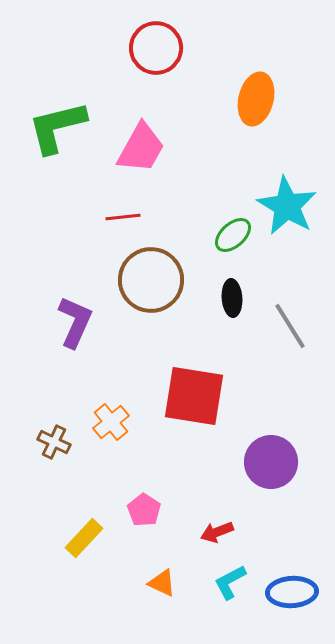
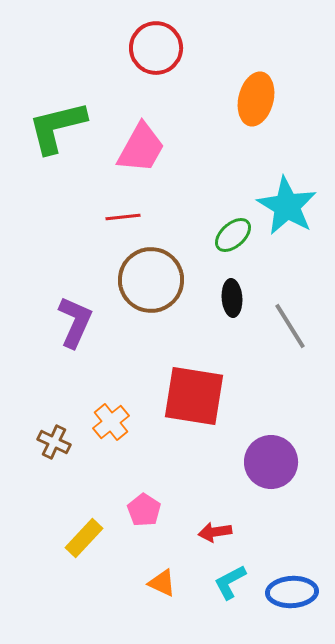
red arrow: moved 2 px left; rotated 12 degrees clockwise
